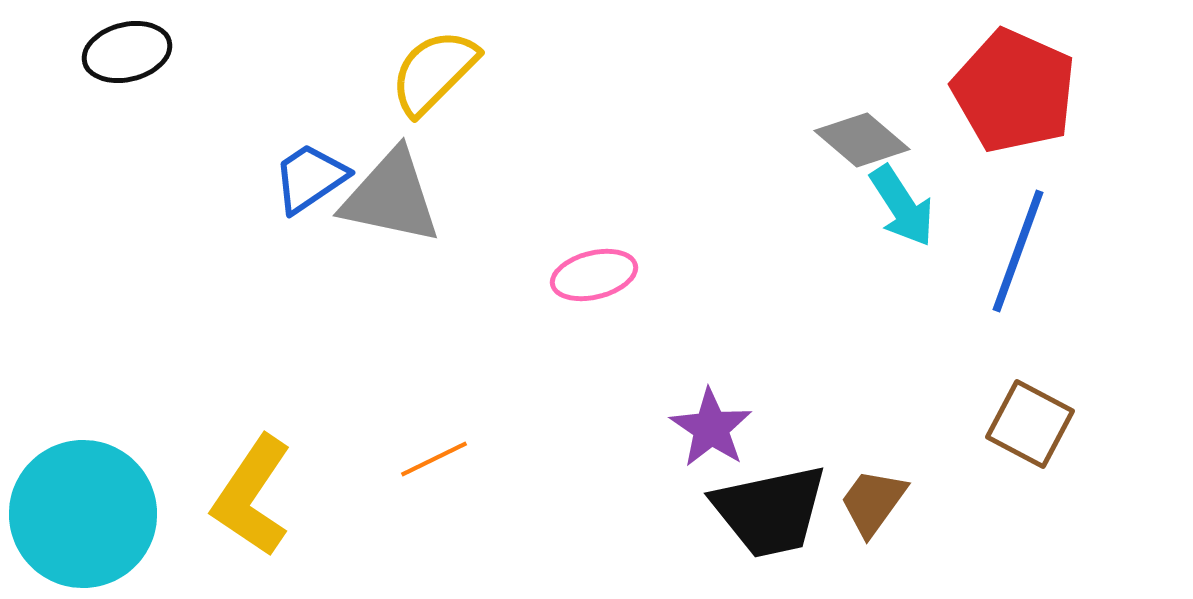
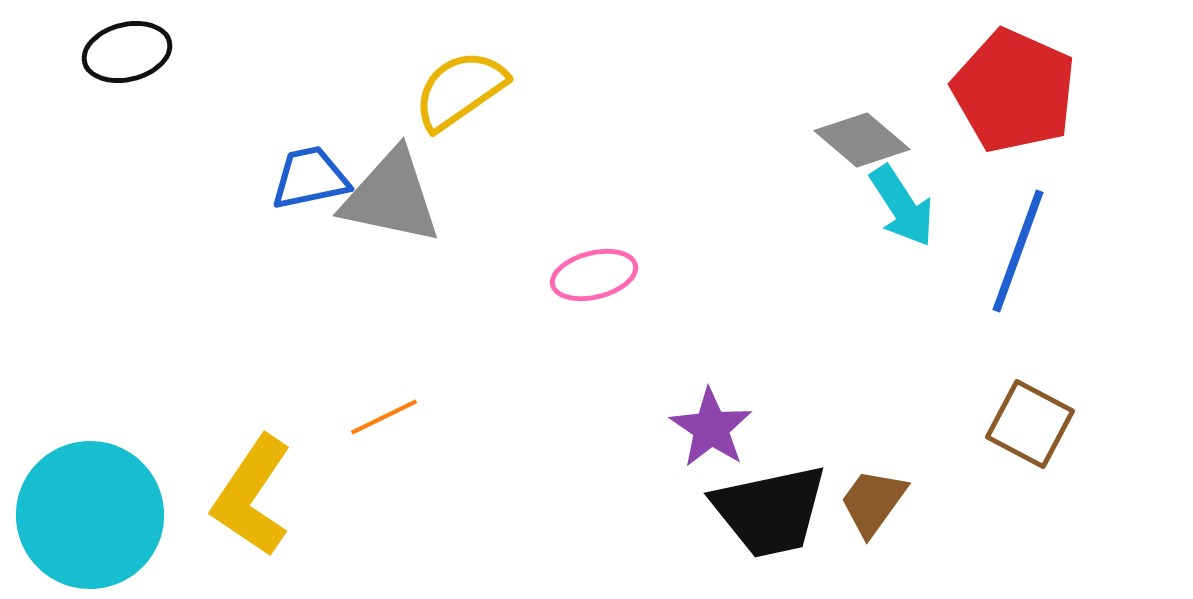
yellow semicircle: moved 26 px right, 18 px down; rotated 10 degrees clockwise
blue trapezoid: rotated 22 degrees clockwise
orange line: moved 50 px left, 42 px up
cyan circle: moved 7 px right, 1 px down
